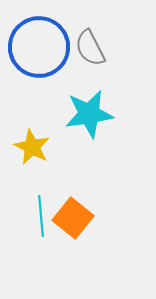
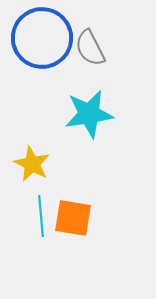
blue circle: moved 3 px right, 9 px up
yellow star: moved 17 px down
orange square: rotated 30 degrees counterclockwise
